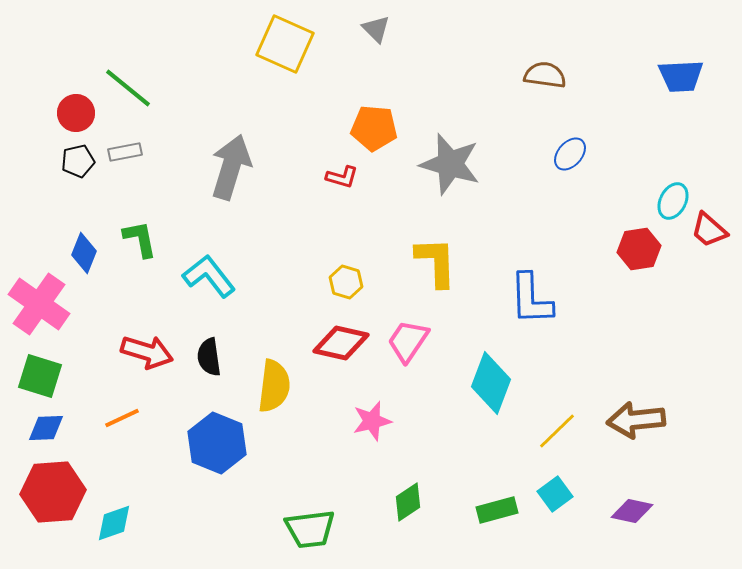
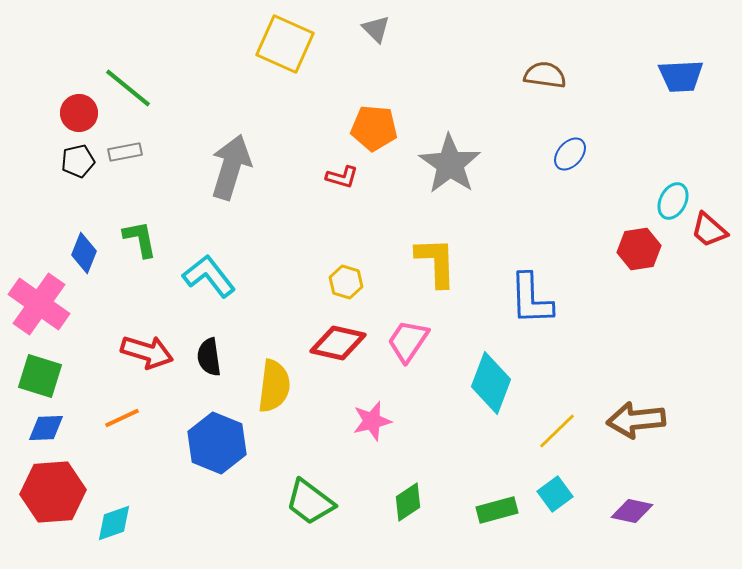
red circle at (76, 113): moved 3 px right
gray star at (450, 164): rotated 18 degrees clockwise
red diamond at (341, 343): moved 3 px left
green trapezoid at (310, 529): moved 27 px up; rotated 44 degrees clockwise
